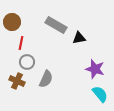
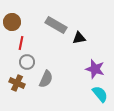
brown cross: moved 2 px down
